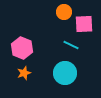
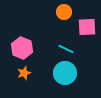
pink square: moved 3 px right, 3 px down
cyan line: moved 5 px left, 4 px down
